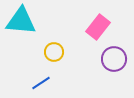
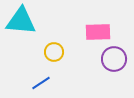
pink rectangle: moved 5 px down; rotated 50 degrees clockwise
